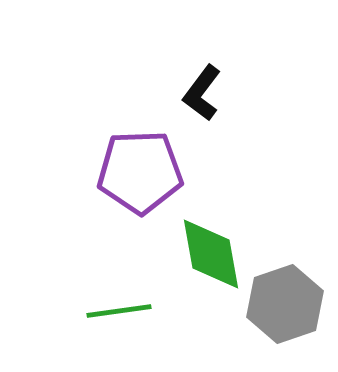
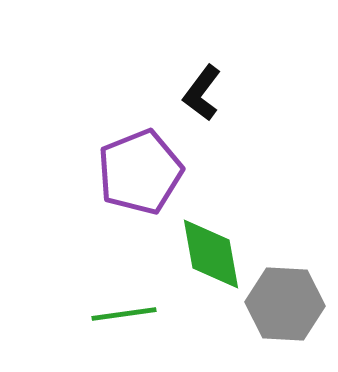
purple pentagon: rotated 20 degrees counterclockwise
gray hexagon: rotated 22 degrees clockwise
green line: moved 5 px right, 3 px down
